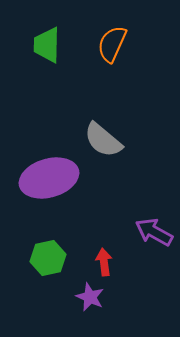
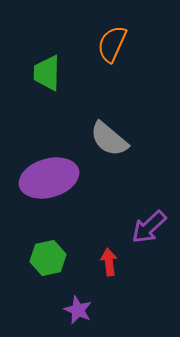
green trapezoid: moved 28 px down
gray semicircle: moved 6 px right, 1 px up
purple arrow: moved 5 px left, 5 px up; rotated 72 degrees counterclockwise
red arrow: moved 5 px right
purple star: moved 12 px left, 13 px down
